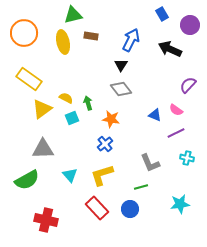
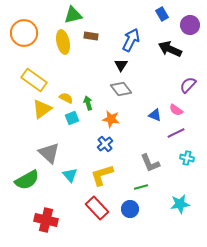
yellow rectangle: moved 5 px right, 1 px down
gray triangle: moved 6 px right, 4 px down; rotated 45 degrees clockwise
